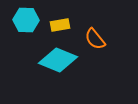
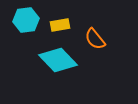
cyan hexagon: rotated 10 degrees counterclockwise
cyan diamond: rotated 24 degrees clockwise
